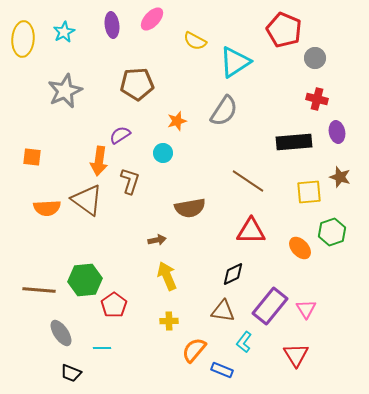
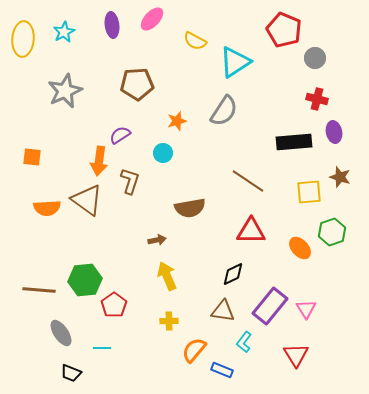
purple ellipse at (337, 132): moved 3 px left
